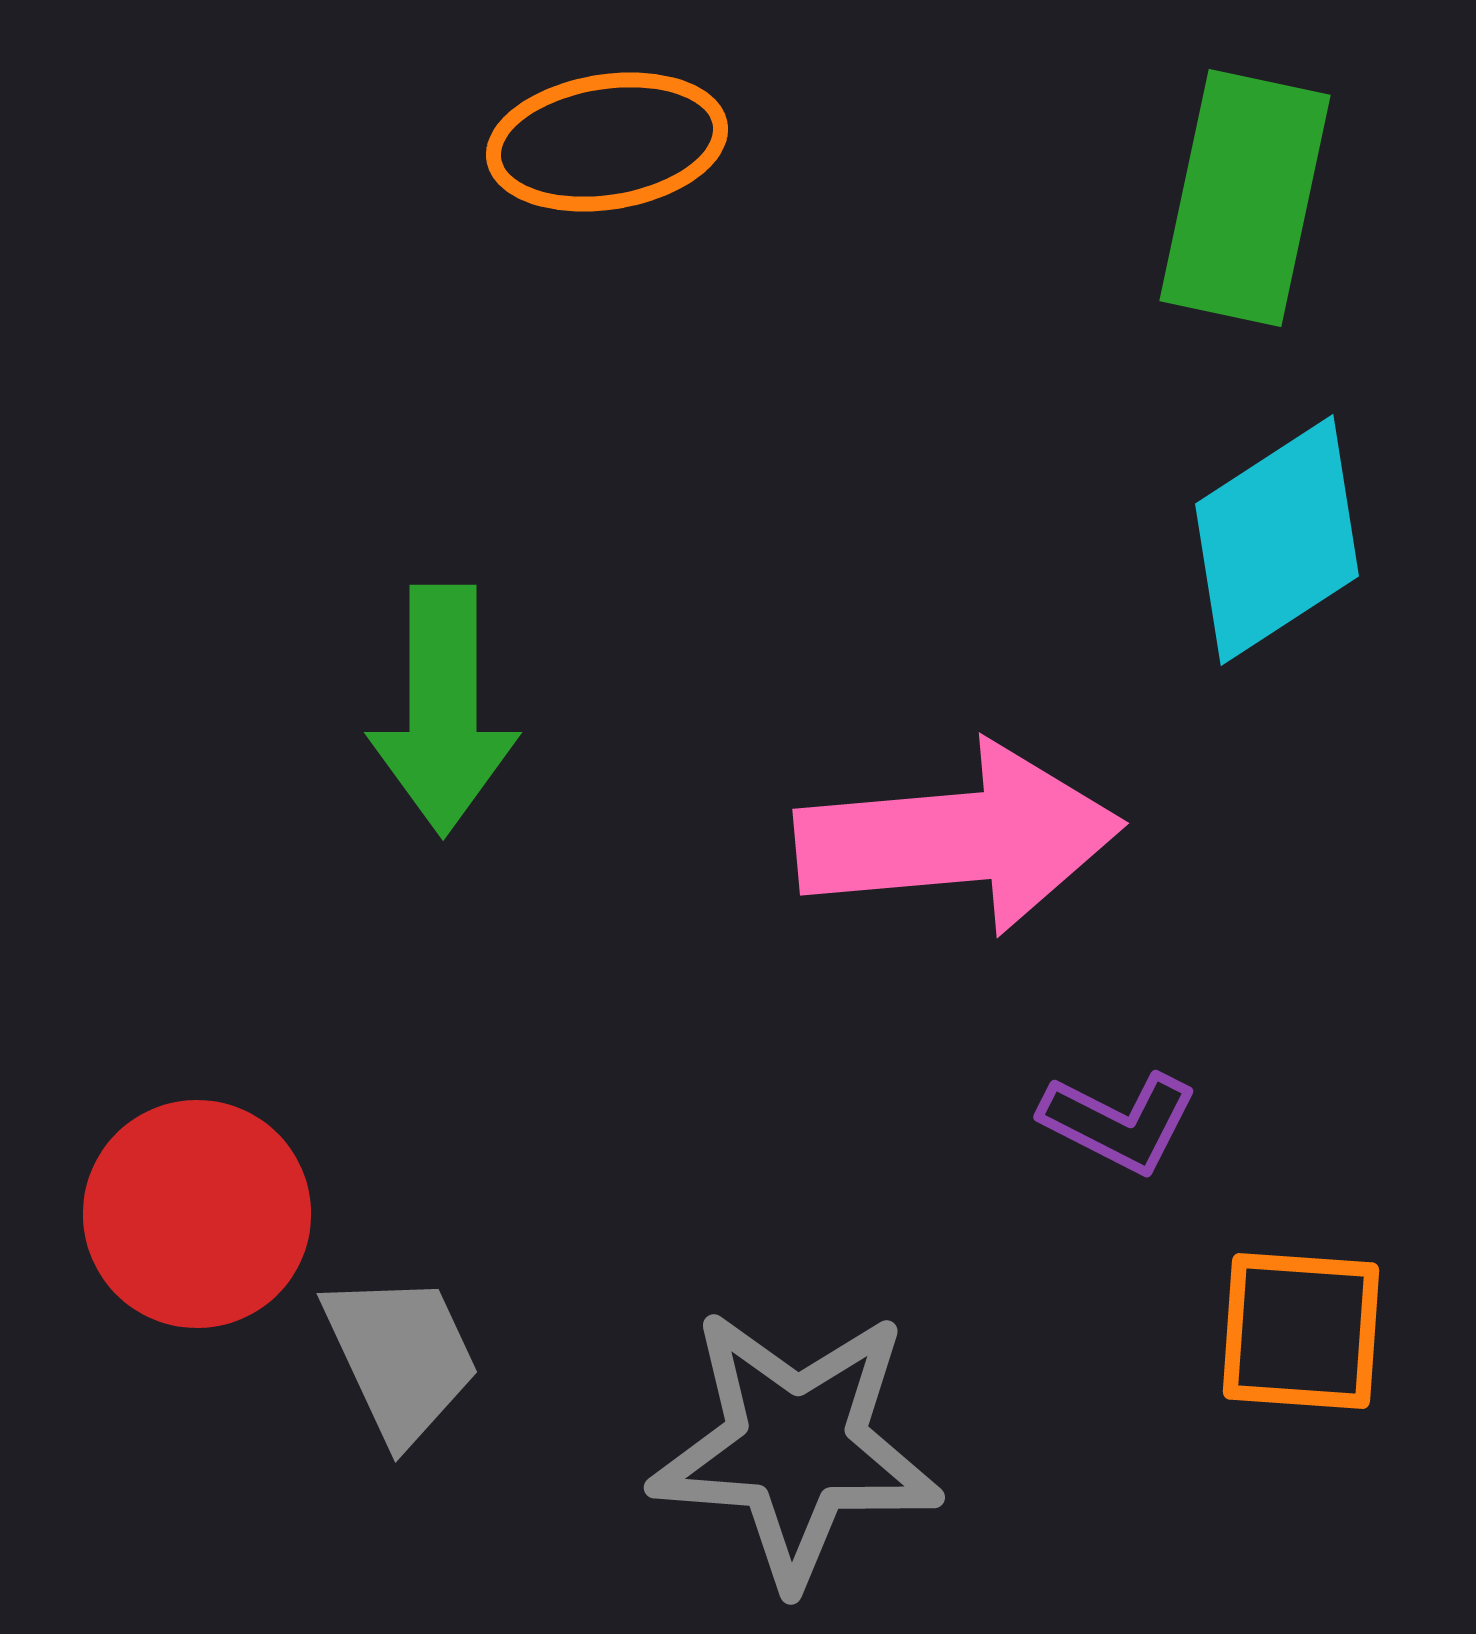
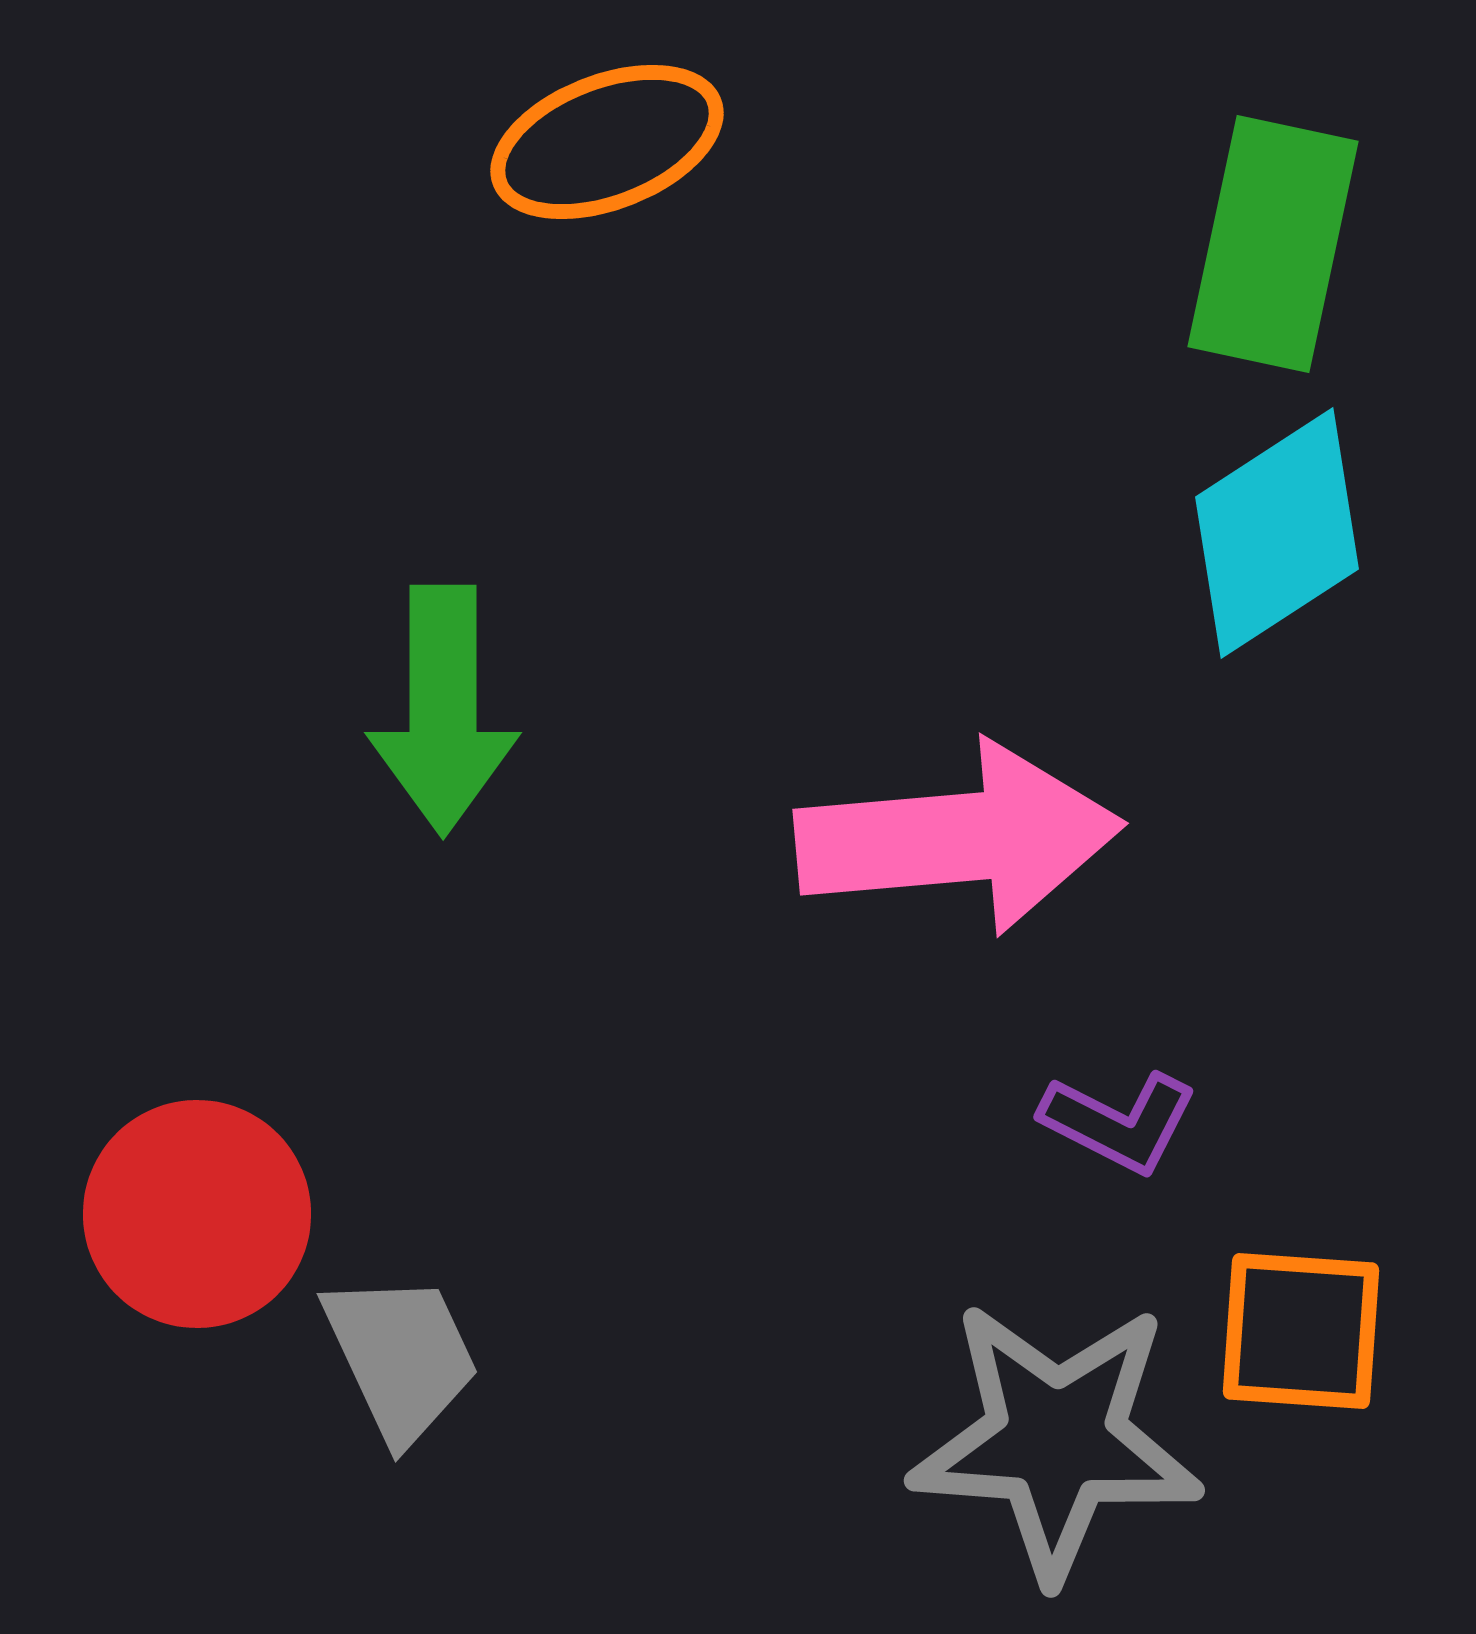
orange ellipse: rotated 12 degrees counterclockwise
green rectangle: moved 28 px right, 46 px down
cyan diamond: moved 7 px up
gray star: moved 260 px right, 7 px up
